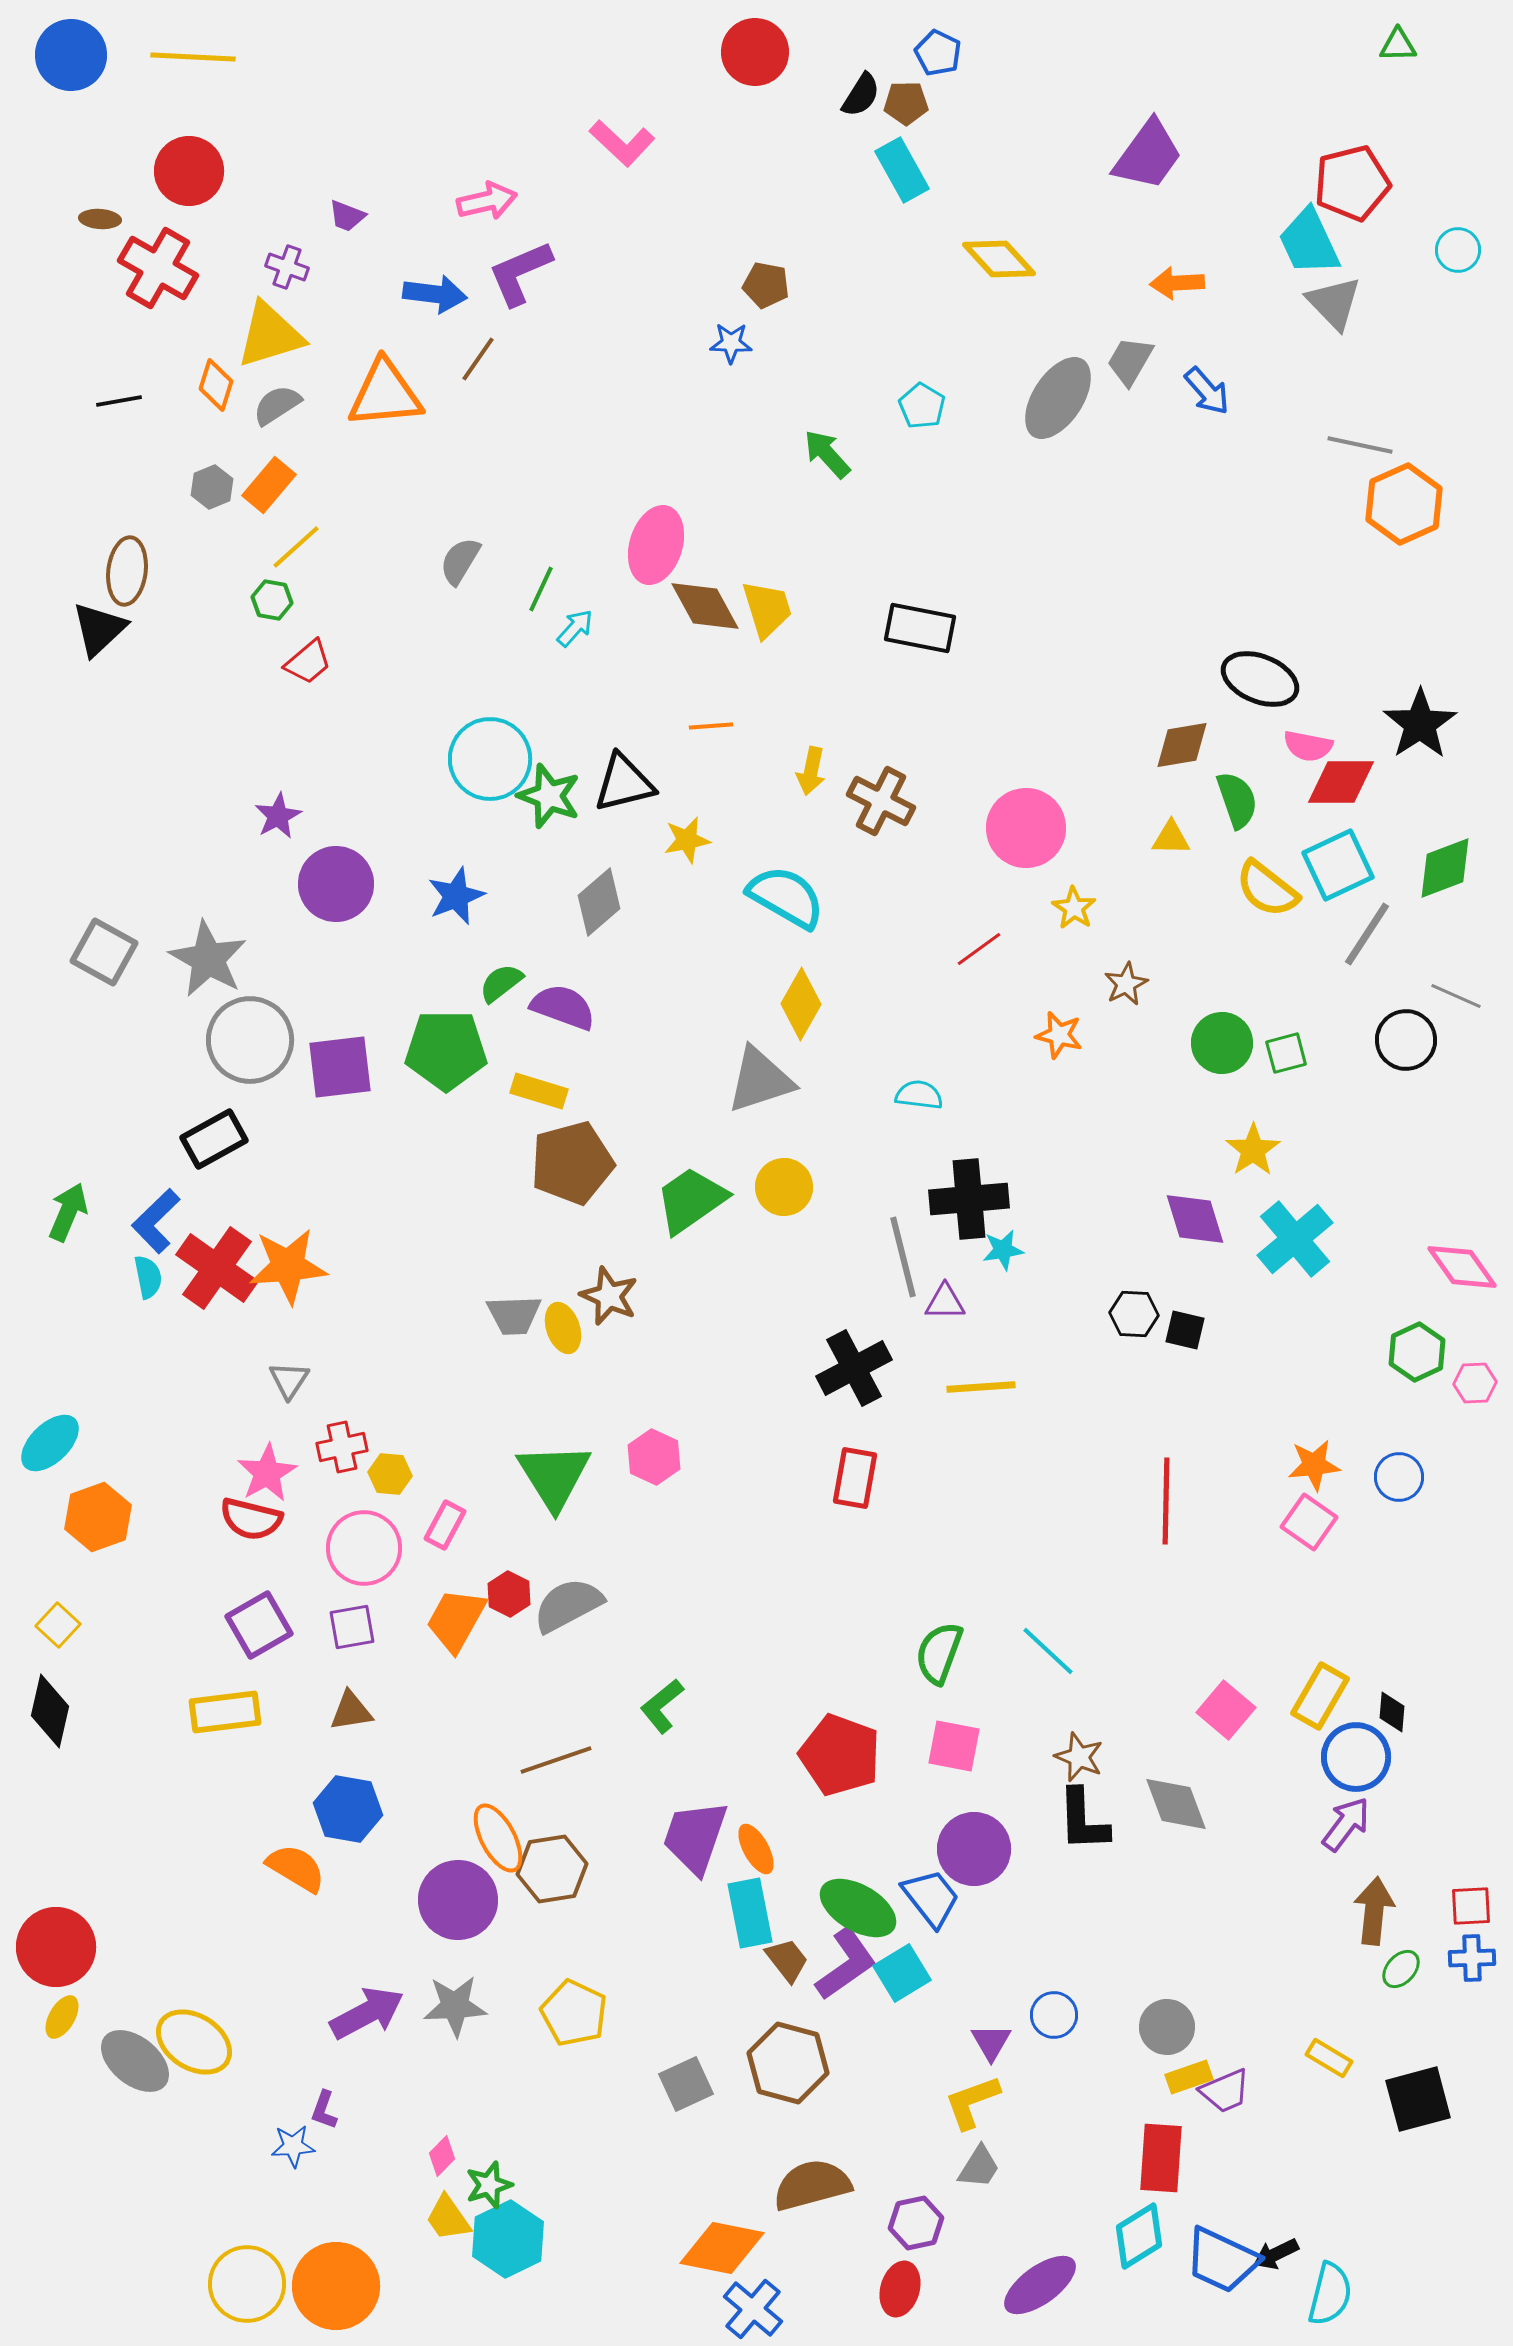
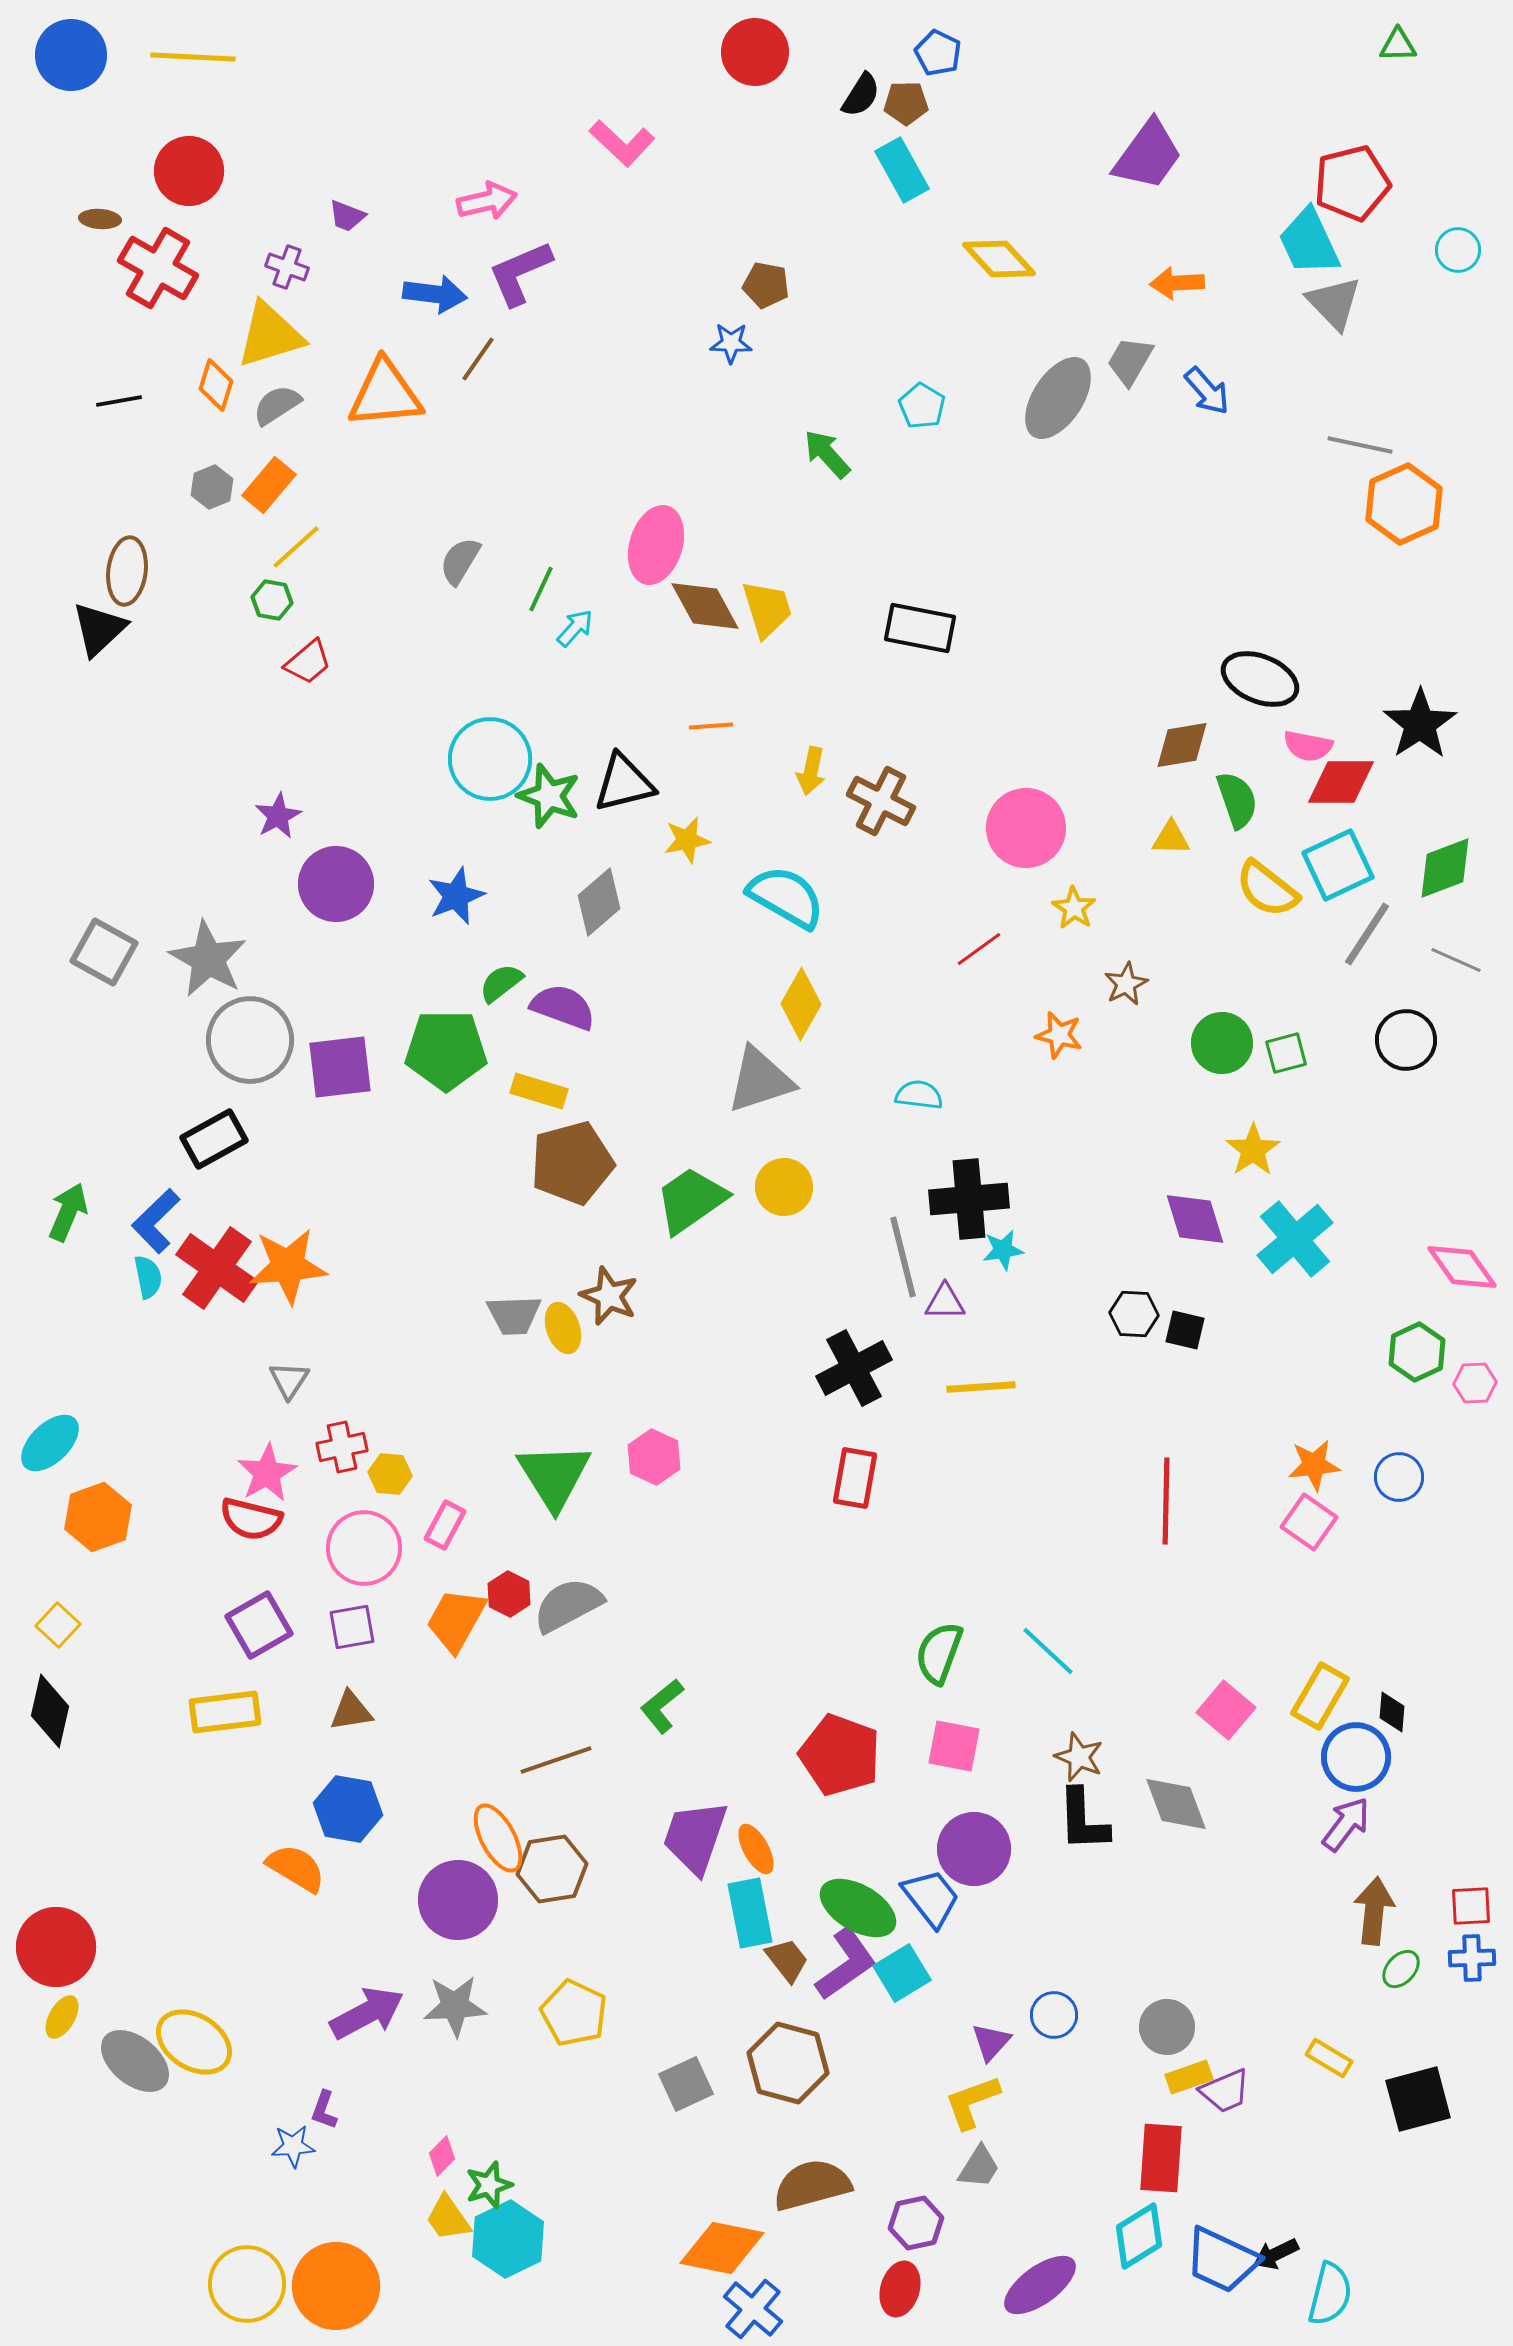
gray line at (1456, 996): moved 36 px up
purple triangle at (991, 2042): rotated 12 degrees clockwise
